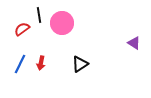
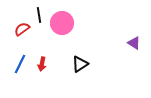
red arrow: moved 1 px right, 1 px down
